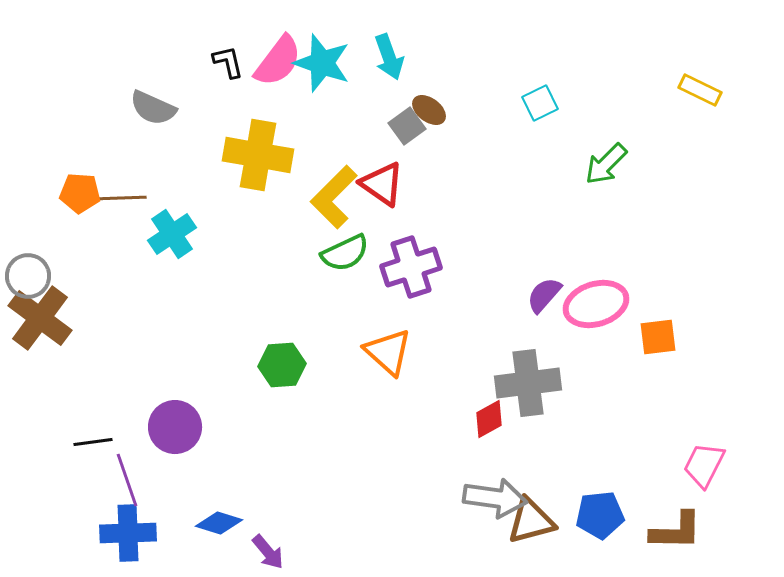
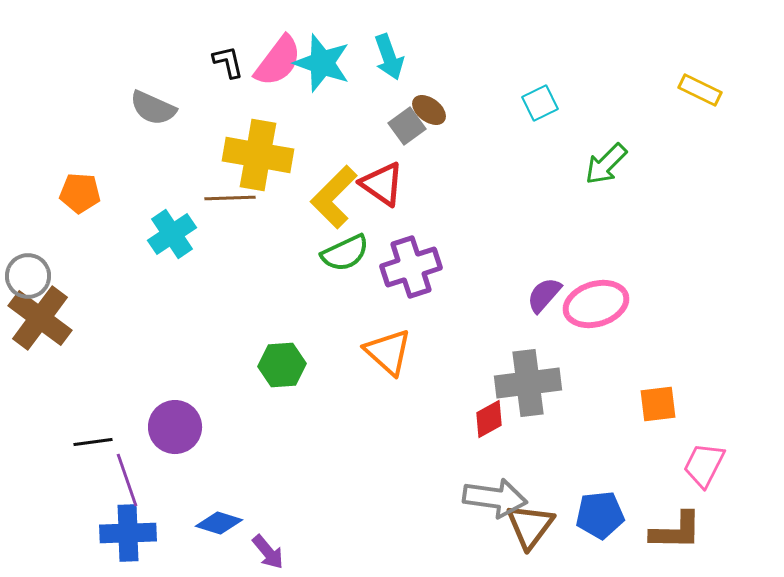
brown line: moved 109 px right
orange square: moved 67 px down
brown triangle: moved 1 px left, 5 px down; rotated 38 degrees counterclockwise
